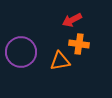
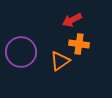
orange triangle: rotated 25 degrees counterclockwise
